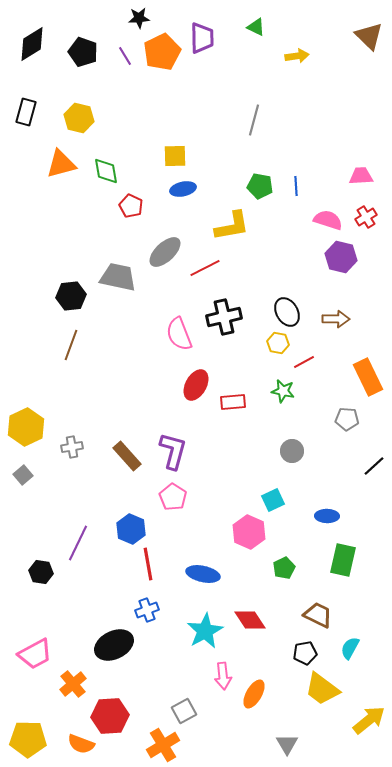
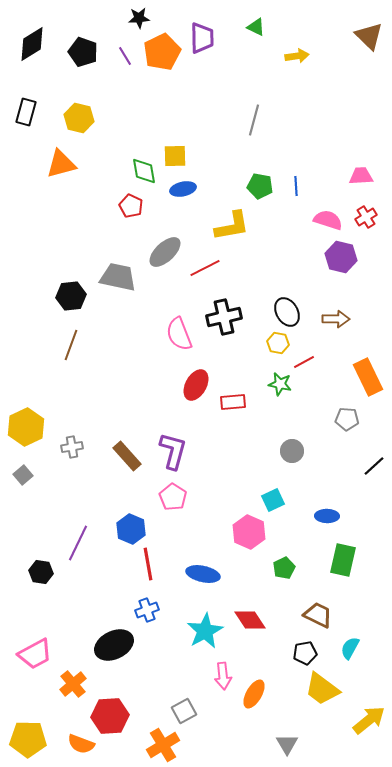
green diamond at (106, 171): moved 38 px right
green star at (283, 391): moved 3 px left, 7 px up
